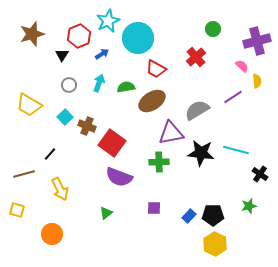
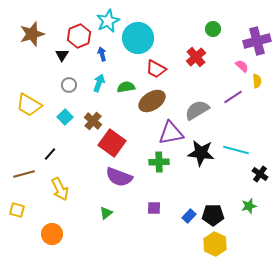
blue arrow: rotated 72 degrees counterclockwise
brown cross: moved 6 px right, 5 px up; rotated 18 degrees clockwise
